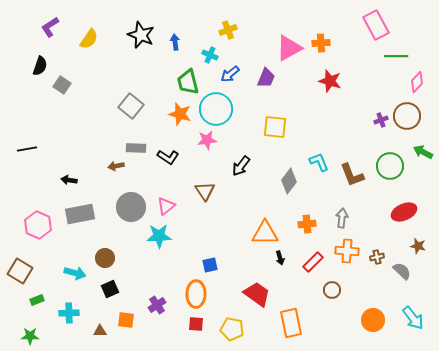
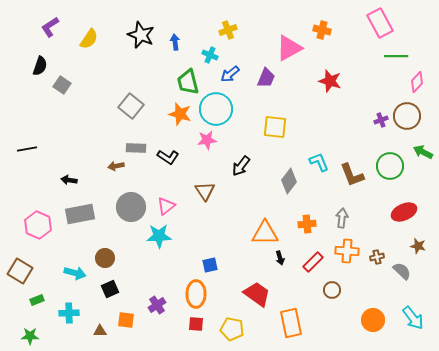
pink rectangle at (376, 25): moved 4 px right, 2 px up
orange cross at (321, 43): moved 1 px right, 13 px up; rotated 18 degrees clockwise
